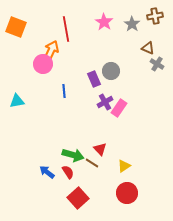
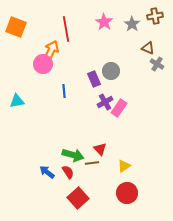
brown line: rotated 40 degrees counterclockwise
